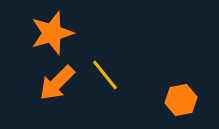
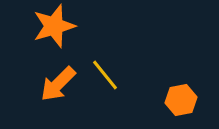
orange star: moved 2 px right, 7 px up
orange arrow: moved 1 px right, 1 px down
